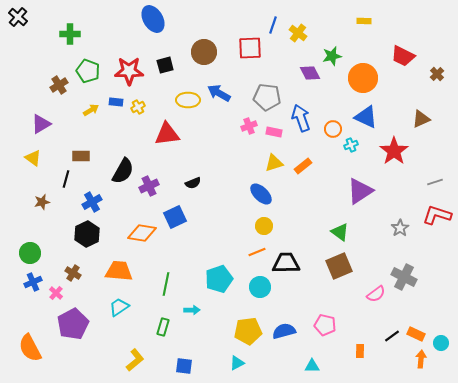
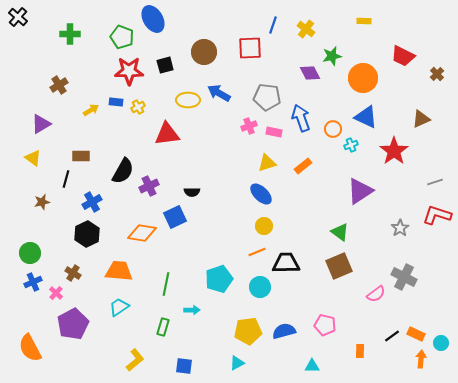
yellow cross at (298, 33): moved 8 px right, 4 px up
green pentagon at (88, 71): moved 34 px right, 34 px up
yellow triangle at (274, 163): moved 7 px left
black semicircle at (193, 183): moved 1 px left, 9 px down; rotated 21 degrees clockwise
